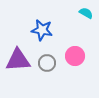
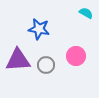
blue star: moved 3 px left, 1 px up
pink circle: moved 1 px right
gray circle: moved 1 px left, 2 px down
